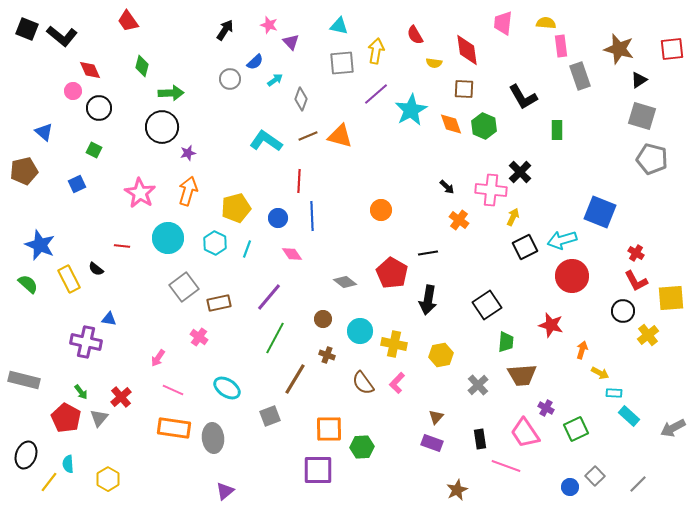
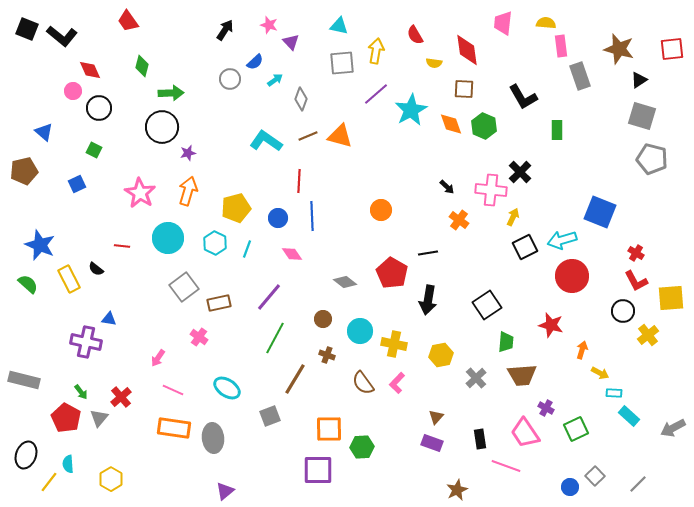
gray cross at (478, 385): moved 2 px left, 7 px up
yellow hexagon at (108, 479): moved 3 px right
